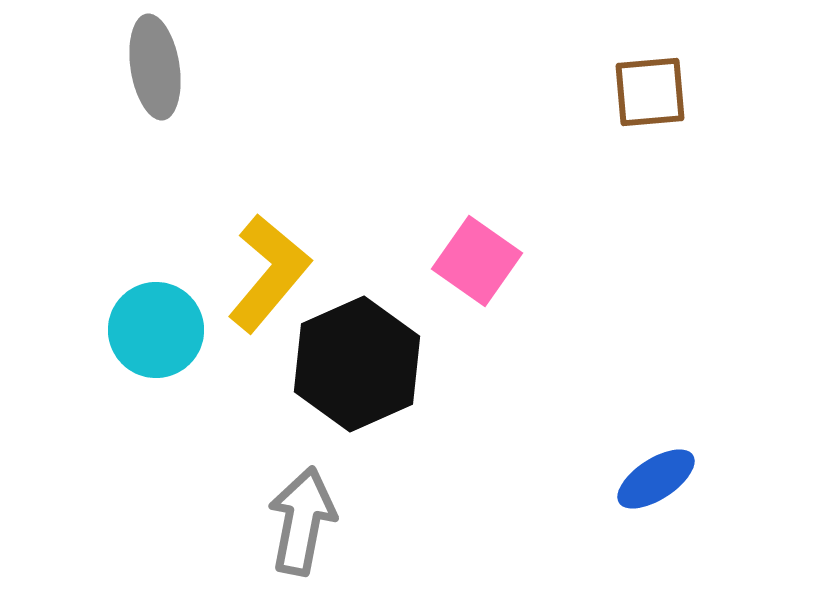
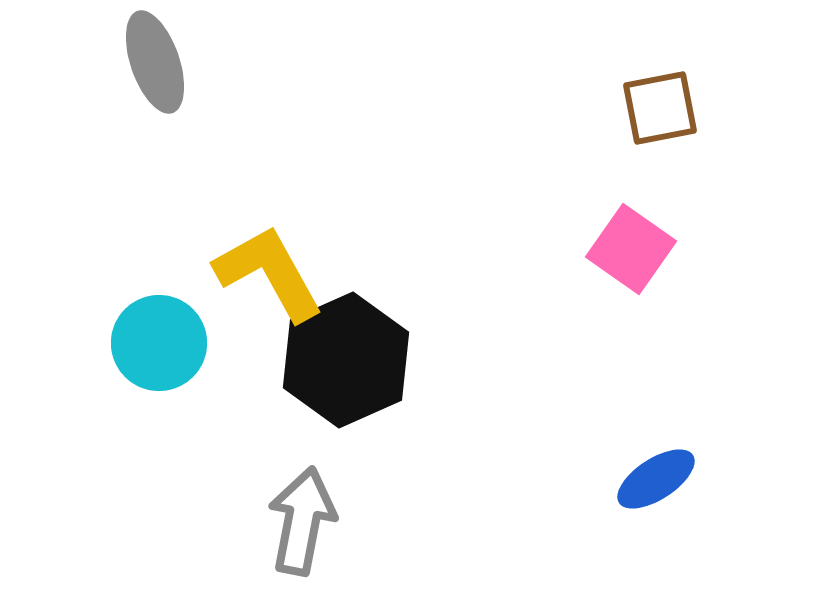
gray ellipse: moved 5 px up; rotated 10 degrees counterclockwise
brown square: moved 10 px right, 16 px down; rotated 6 degrees counterclockwise
pink square: moved 154 px right, 12 px up
yellow L-shape: rotated 69 degrees counterclockwise
cyan circle: moved 3 px right, 13 px down
black hexagon: moved 11 px left, 4 px up
